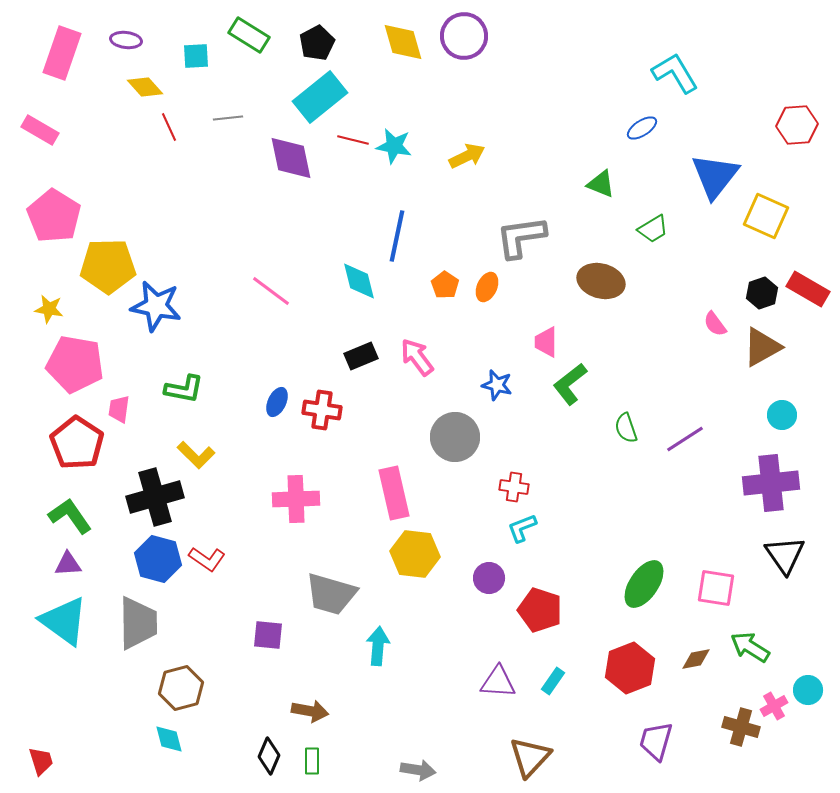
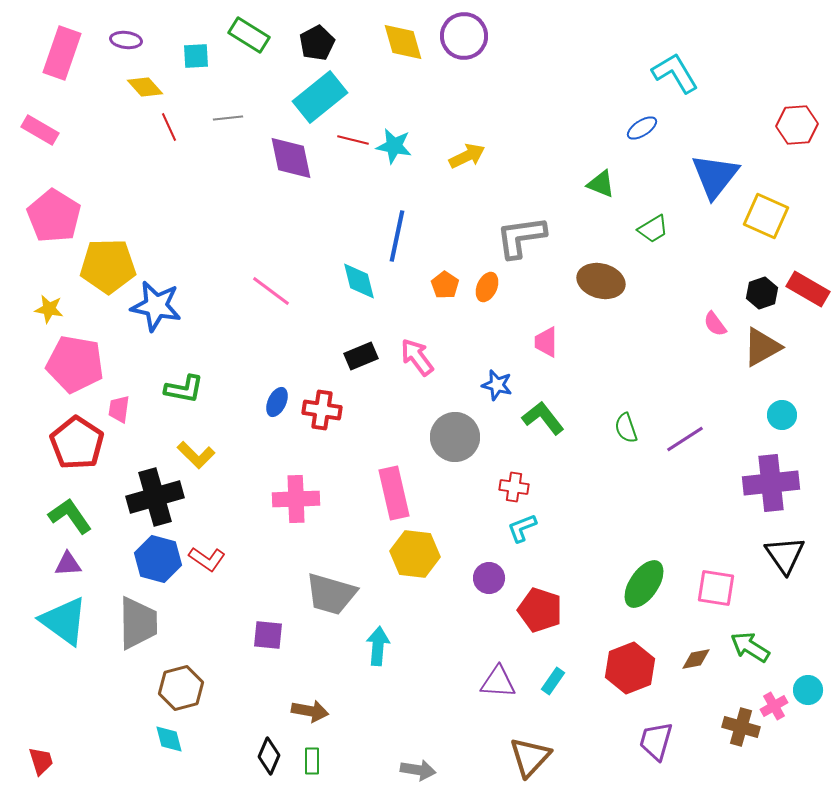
green L-shape at (570, 384): moved 27 px left, 34 px down; rotated 90 degrees clockwise
